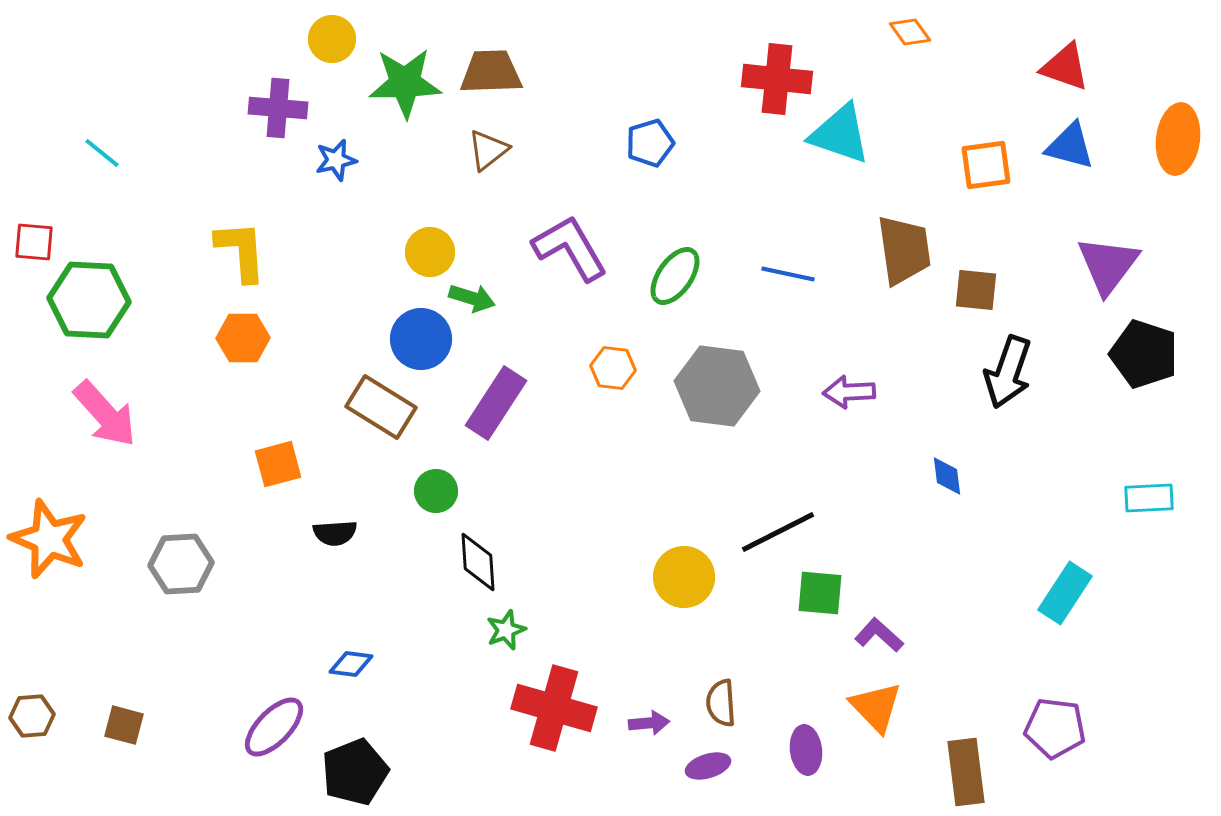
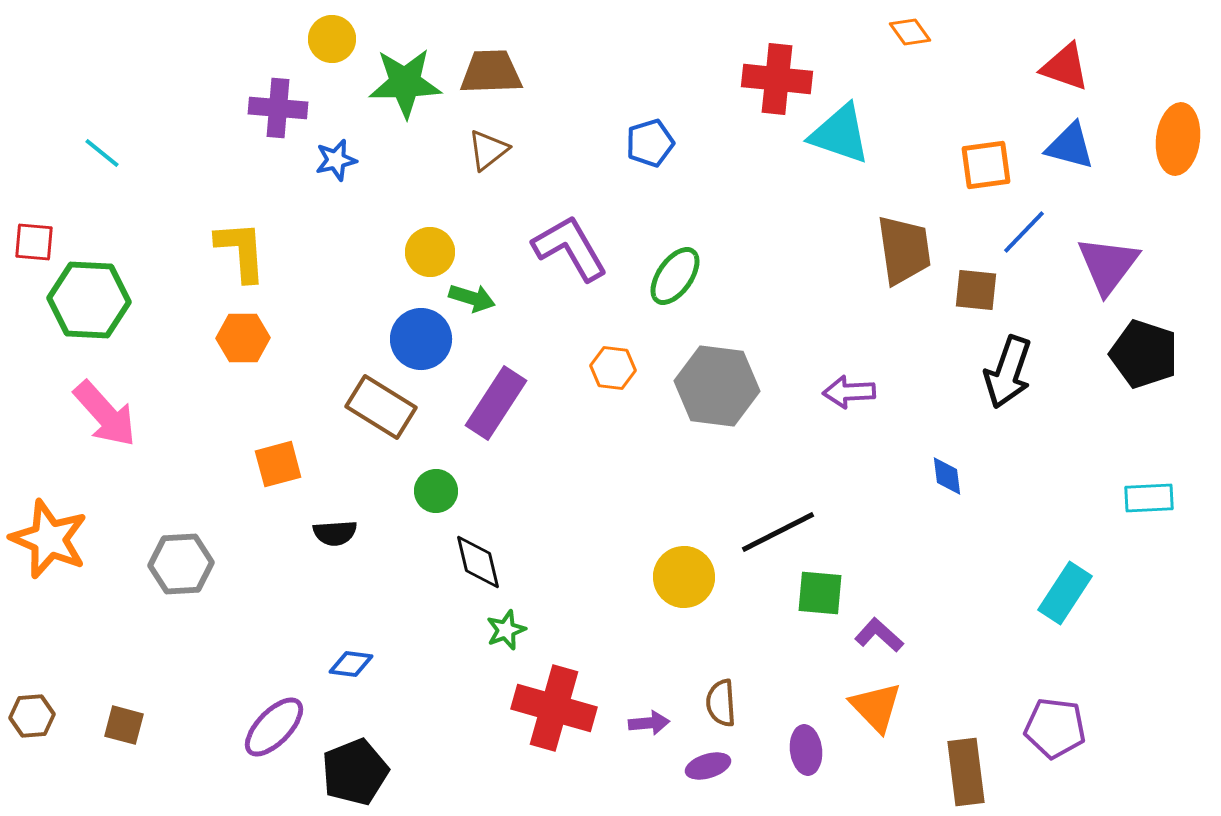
blue line at (788, 274): moved 236 px right, 42 px up; rotated 58 degrees counterclockwise
black diamond at (478, 562): rotated 10 degrees counterclockwise
